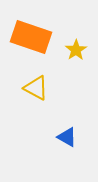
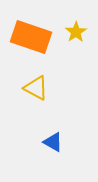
yellow star: moved 18 px up
blue triangle: moved 14 px left, 5 px down
